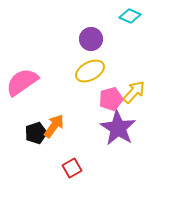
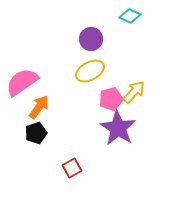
orange arrow: moved 15 px left, 19 px up
